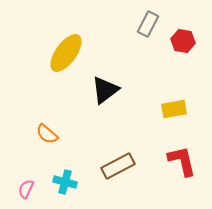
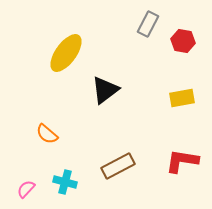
yellow rectangle: moved 8 px right, 11 px up
red L-shape: rotated 68 degrees counterclockwise
pink semicircle: rotated 18 degrees clockwise
